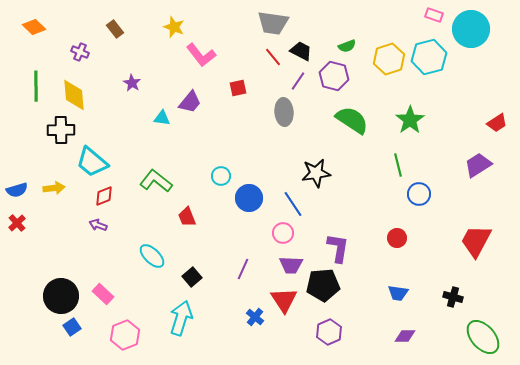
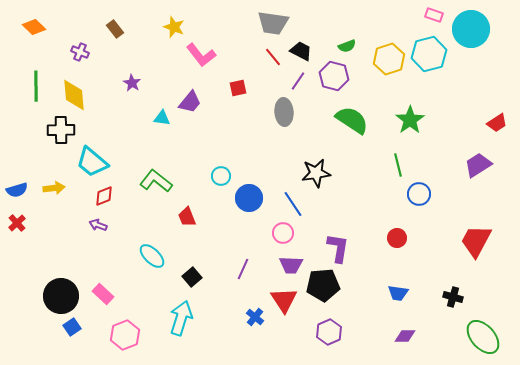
cyan hexagon at (429, 57): moved 3 px up
